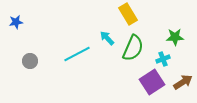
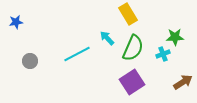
cyan cross: moved 5 px up
purple square: moved 20 px left
